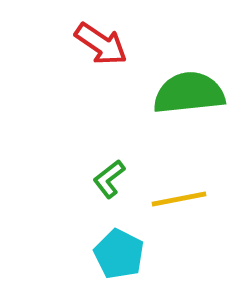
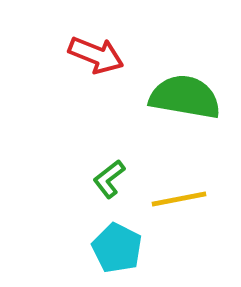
red arrow: moved 5 px left, 11 px down; rotated 12 degrees counterclockwise
green semicircle: moved 4 px left, 4 px down; rotated 16 degrees clockwise
cyan pentagon: moved 2 px left, 6 px up
